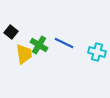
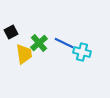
black square: rotated 24 degrees clockwise
green cross: moved 2 px up; rotated 18 degrees clockwise
cyan cross: moved 15 px left
